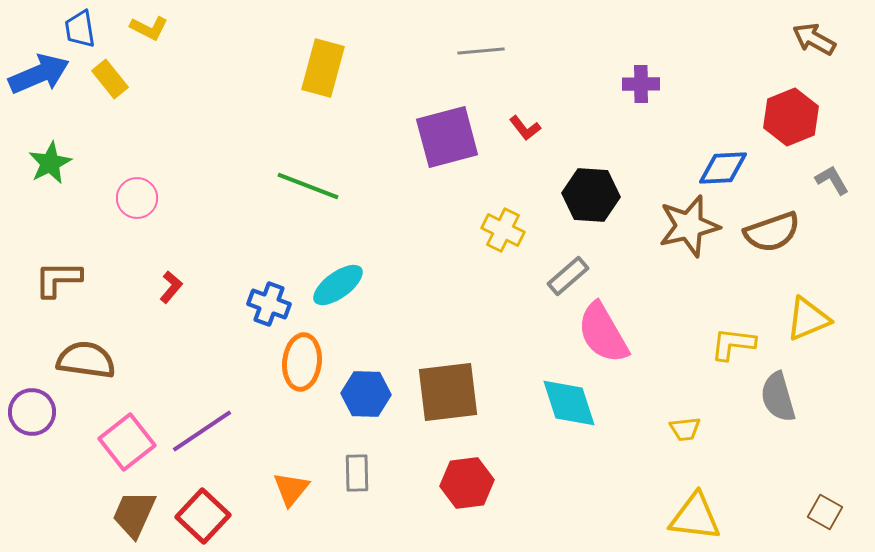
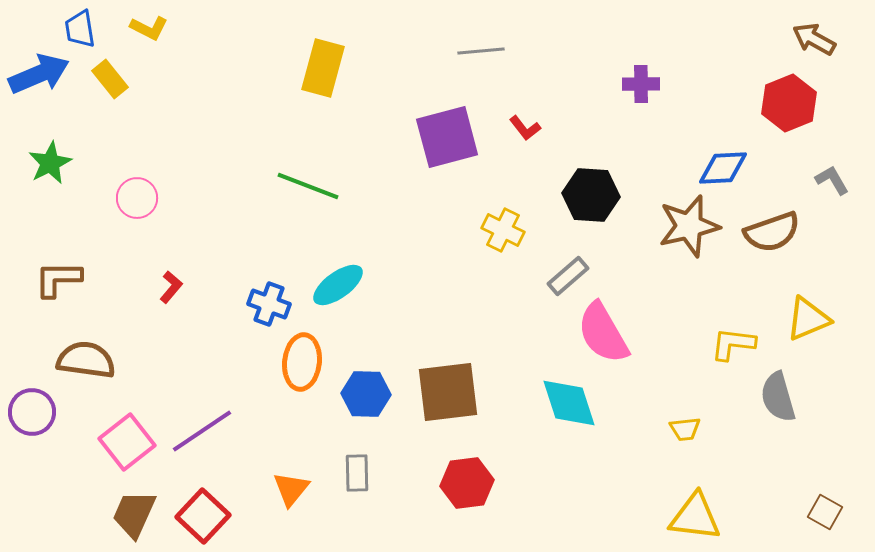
red hexagon at (791, 117): moved 2 px left, 14 px up
